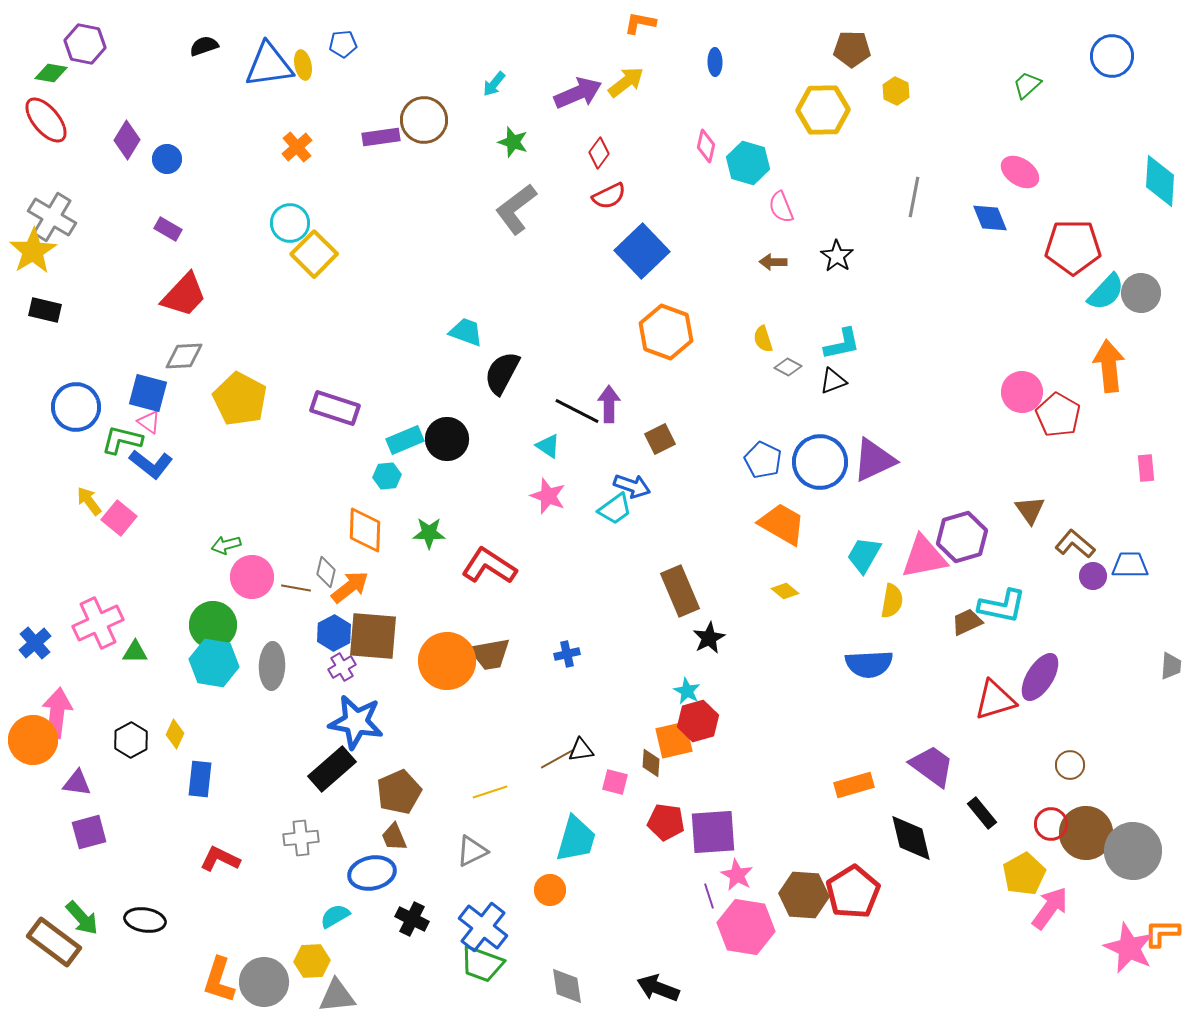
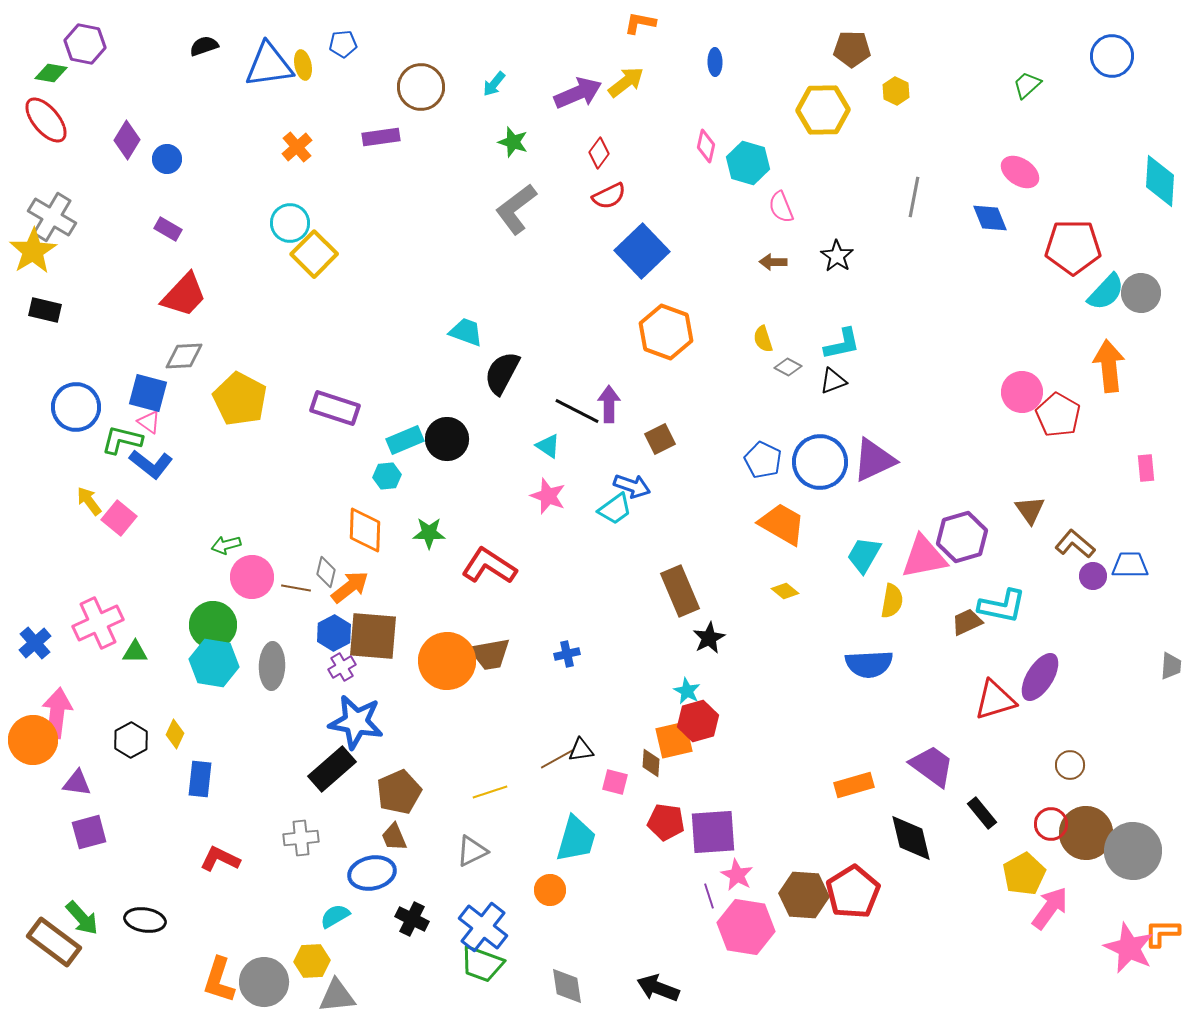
brown circle at (424, 120): moved 3 px left, 33 px up
